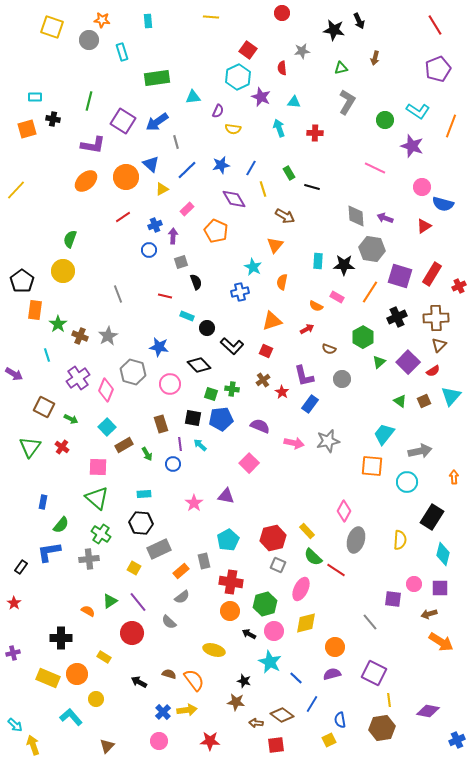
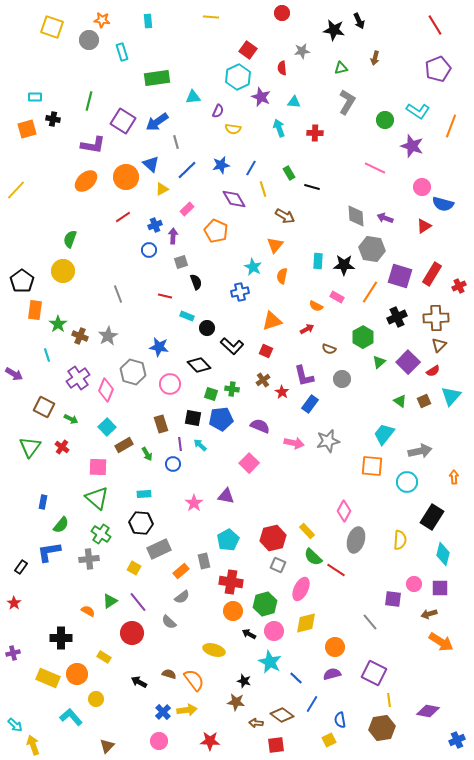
orange semicircle at (282, 282): moved 6 px up
orange circle at (230, 611): moved 3 px right
